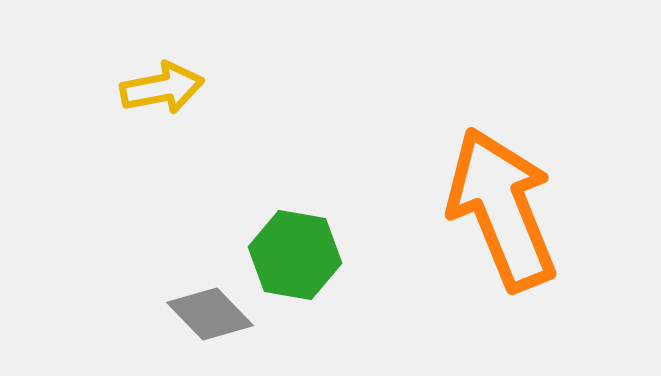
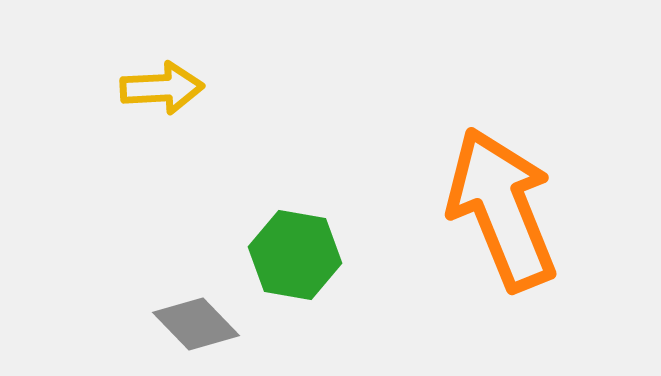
yellow arrow: rotated 8 degrees clockwise
gray diamond: moved 14 px left, 10 px down
